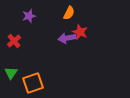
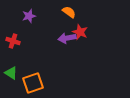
orange semicircle: moved 1 px up; rotated 80 degrees counterclockwise
red cross: moved 1 px left; rotated 32 degrees counterclockwise
green triangle: rotated 32 degrees counterclockwise
